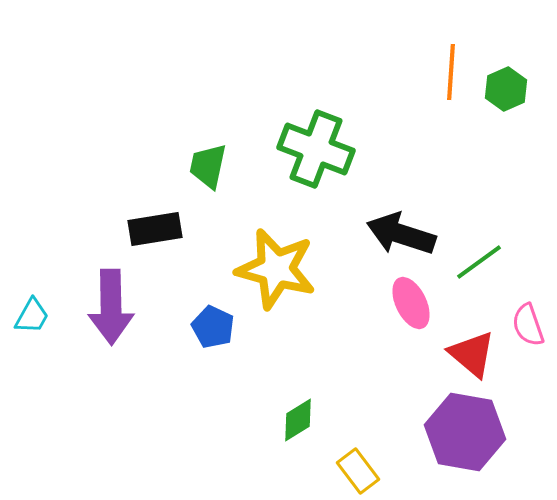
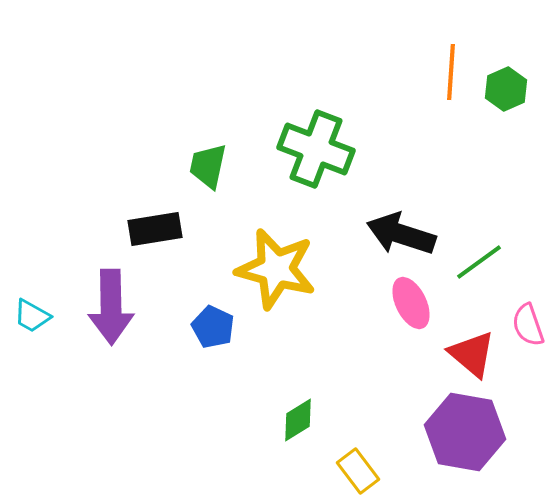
cyan trapezoid: rotated 90 degrees clockwise
